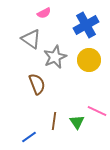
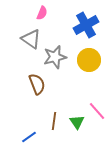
pink semicircle: moved 2 px left; rotated 40 degrees counterclockwise
gray star: rotated 10 degrees clockwise
pink line: rotated 24 degrees clockwise
